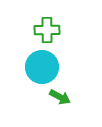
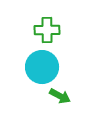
green arrow: moved 1 px up
